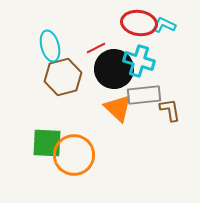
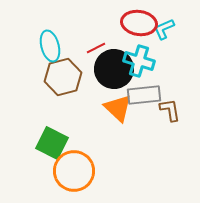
cyan L-shape: moved 4 px down; rotated 50 degrees counterclockwise
green square: moved 5 px right; rotated 24 degrees clockwise
orange circle: moved 16 px down
